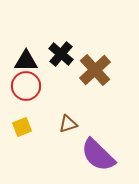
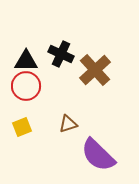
black cross: rotated 15 degrees counterclockwise
